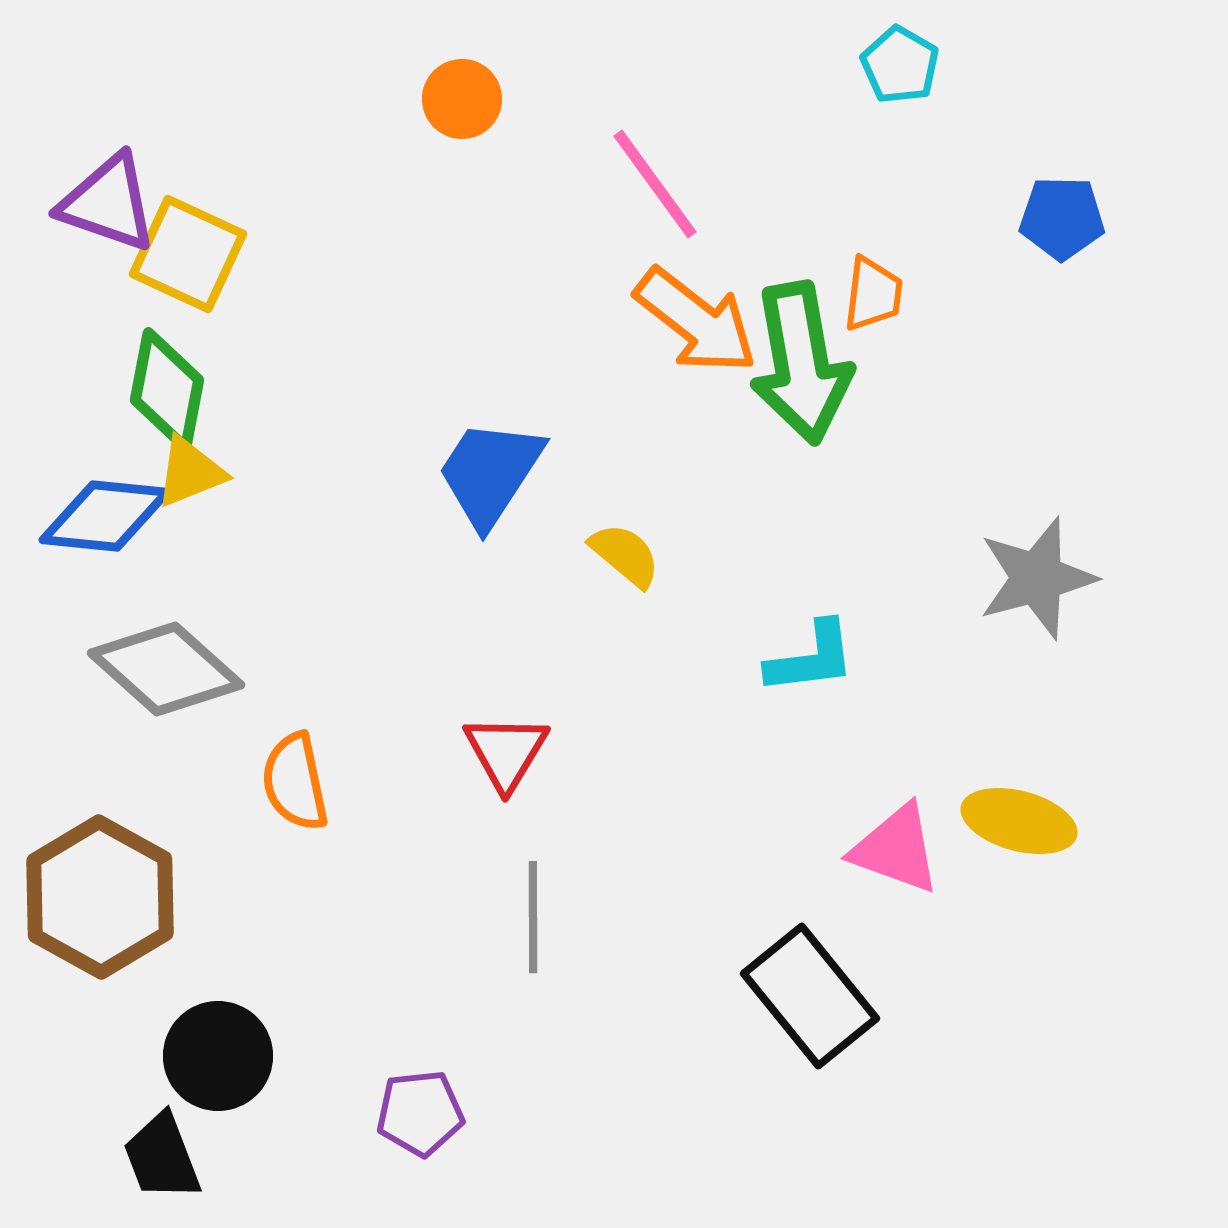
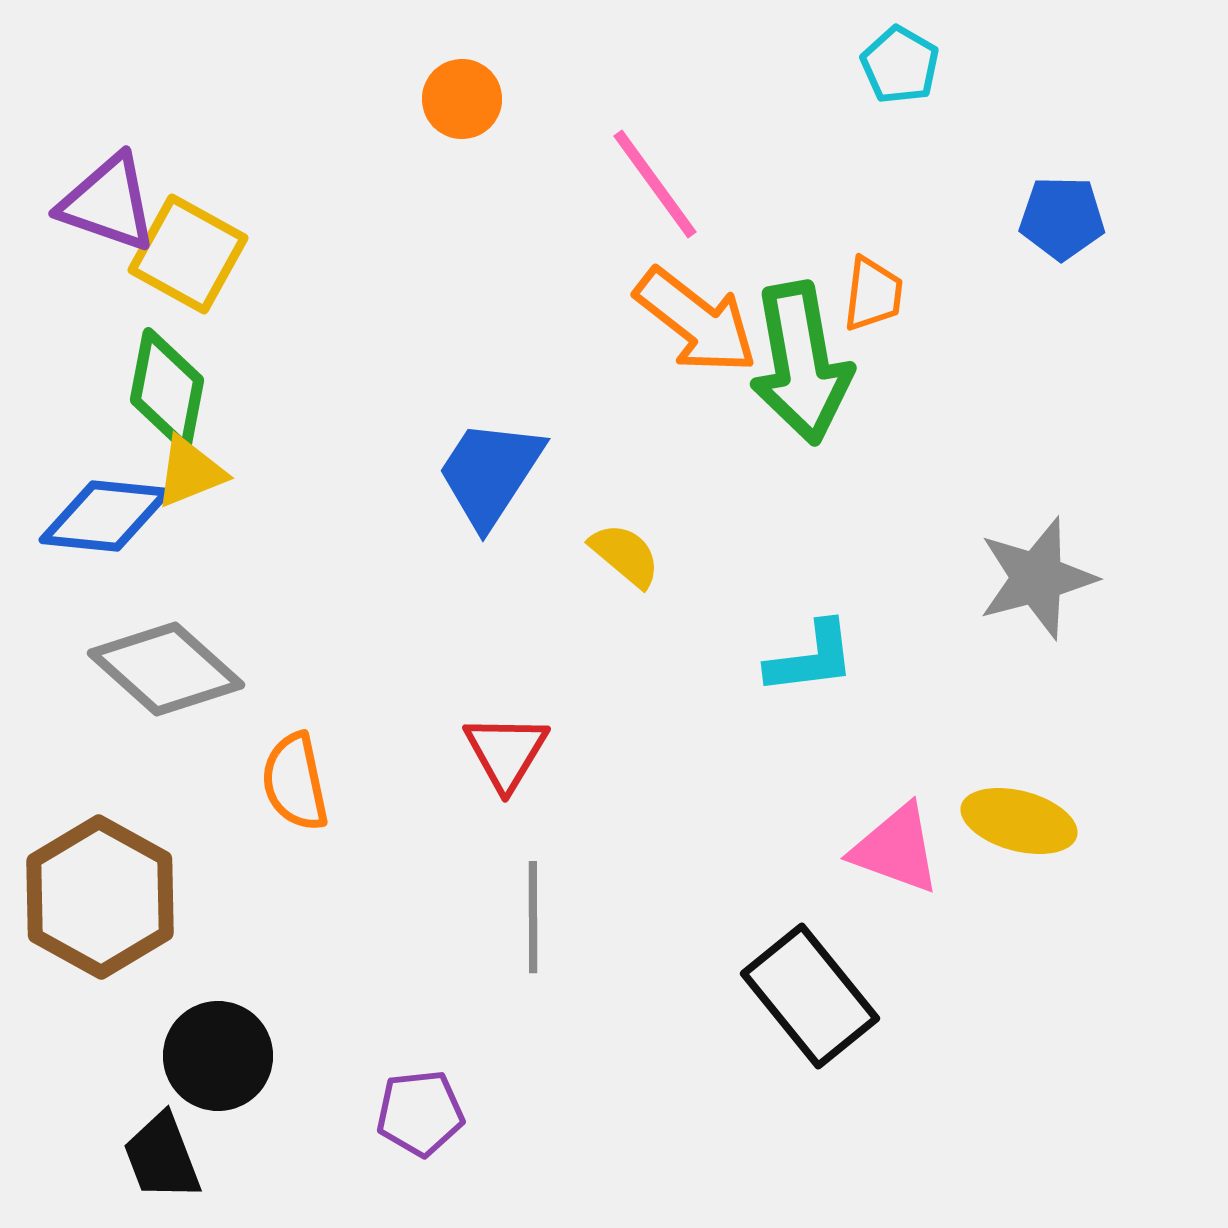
yellow square: rotated 4 degrees clockwise
